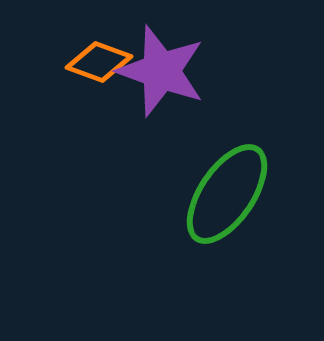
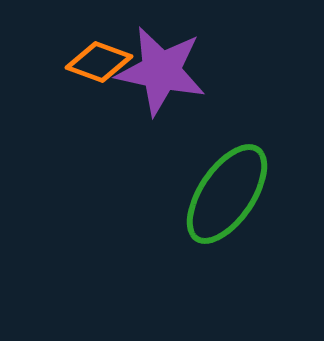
purple star: rotated 8 degrees counterclockwise
